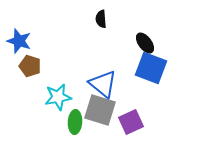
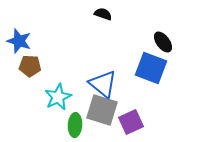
black semicircle: moved 2 px right, 5 px up; rotated 114 degrees clockwise
black ellipse: moved 18 px right, 1 px up
brown pentagon: rotated 15 degrees counterclockwise
cyan star: rotated 16 degrees counterclockwise
gray square: moved 2 px right
green ellipse: moved 3 px down
